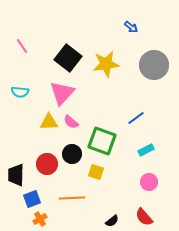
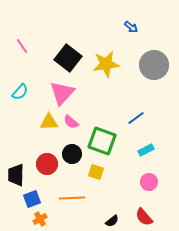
cyan semicircle: rotated 54 degrees counterclockwise
